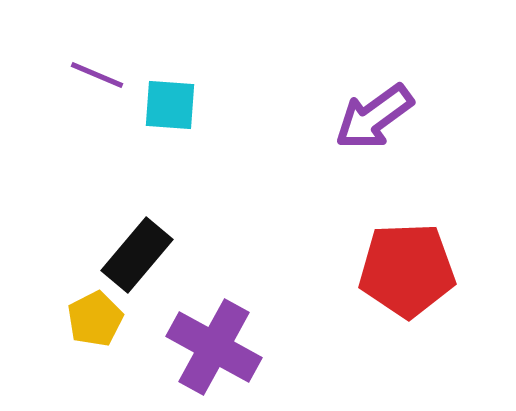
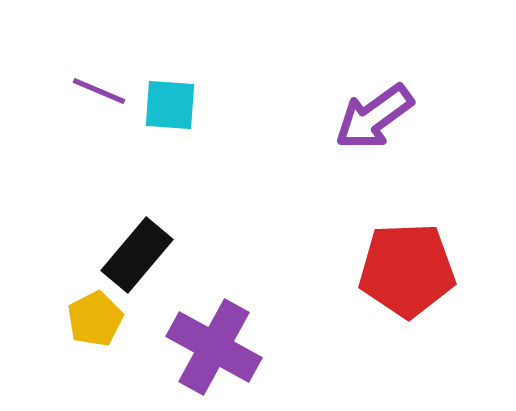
purple line: moved 2 px right, 16 px down
